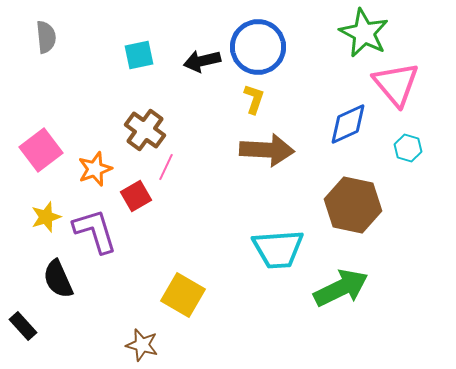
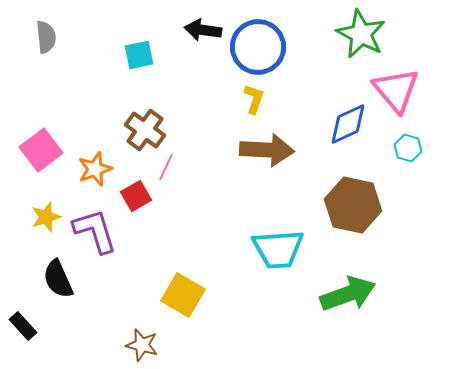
green star: moved 3 px left, 1 px down
black arrow: moved 1 px right, 31 px up; rotated 21 degrees clockwise
pink triangle: moved 6 px down
green arrow: moved 7 px right, 6 px down; rotated 6 degrees clockwise
